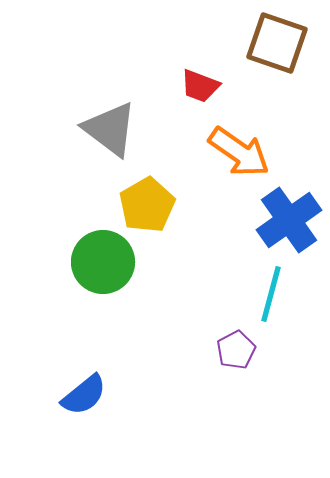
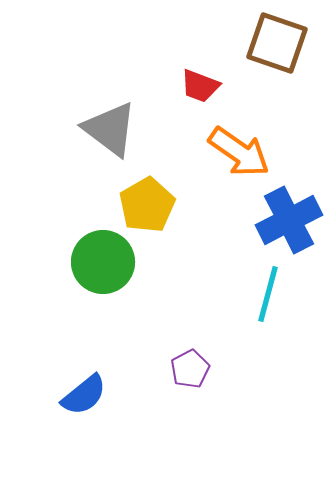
blue cross: rotated 8 degrees clockwise
cyan line: moved 3 px left
purple pentagon: moved 46 px left, 19 px down
